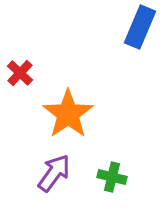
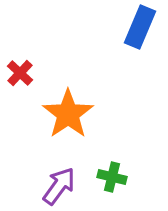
purple arrow: moved 5 px right, 13 px down
